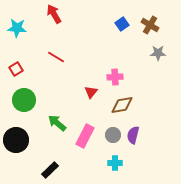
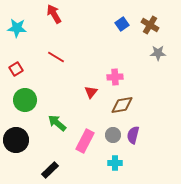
green circle: moved 1 px right
pink rectangle: moved 5 px down
